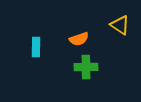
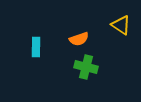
yellow triangle: moved 1 px right
green cross: rotated 15 degrees clockwise
